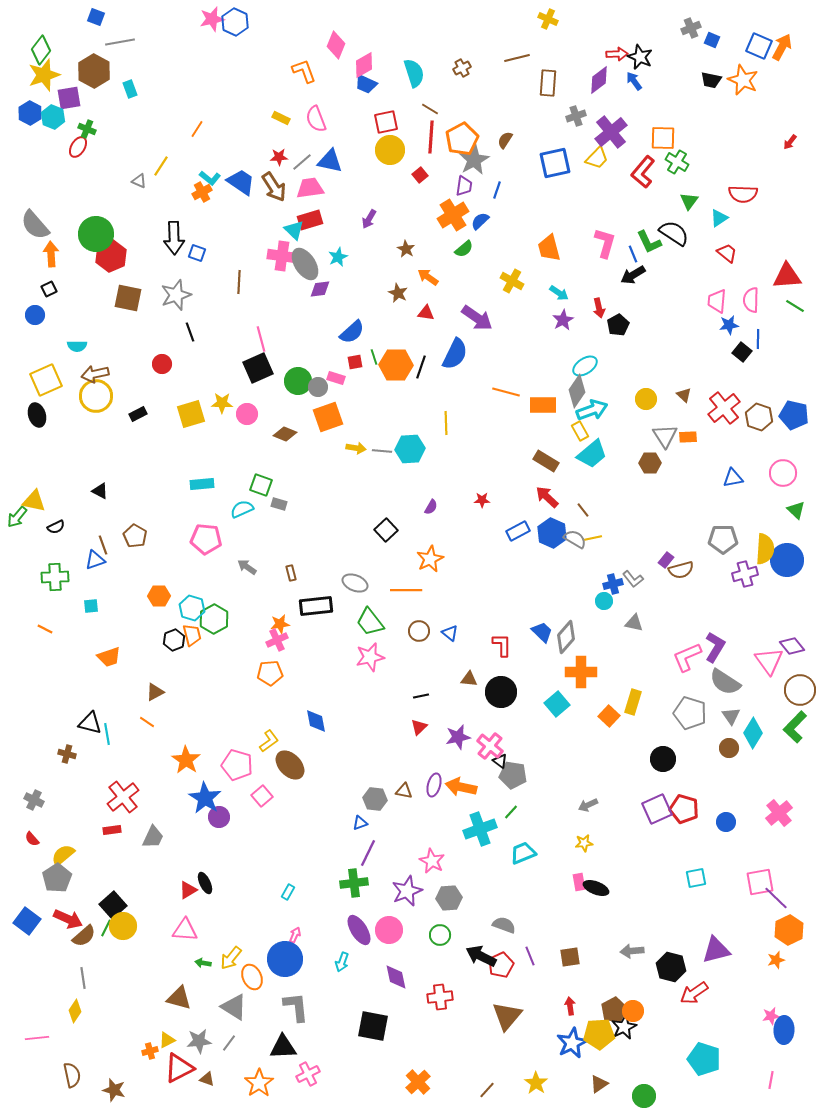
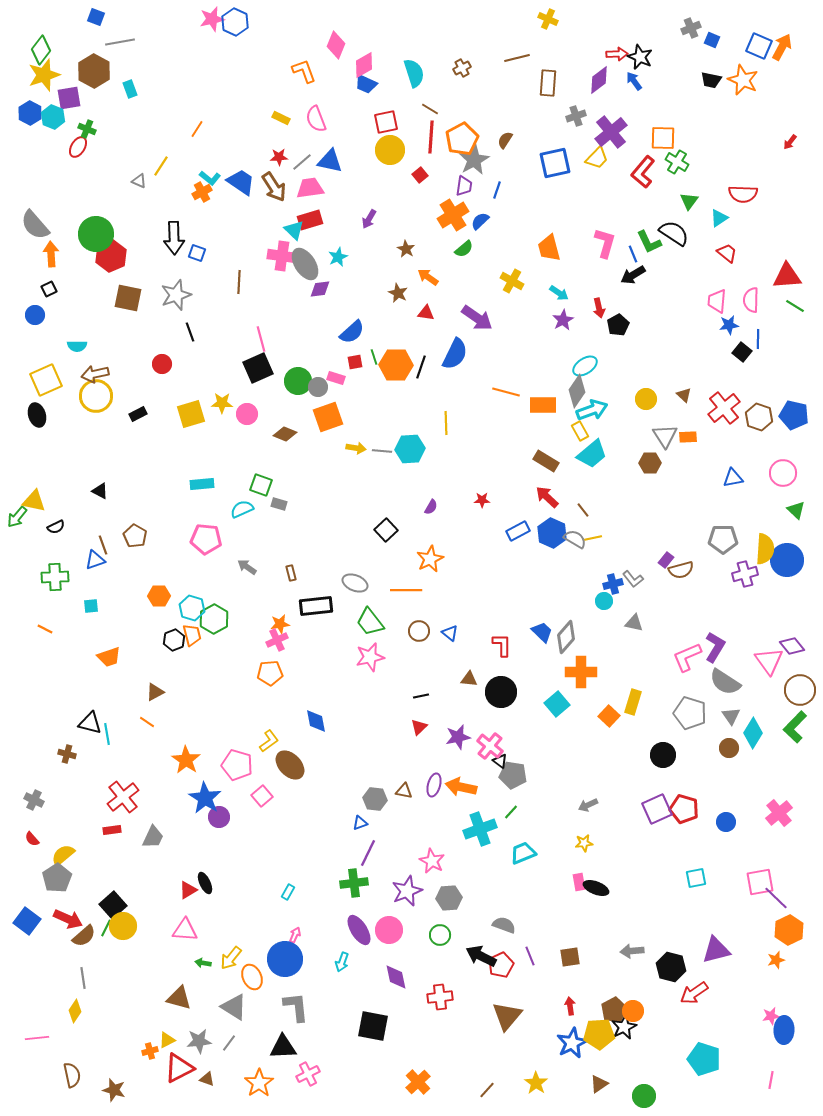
black circle at (663, 759): moved 4 px up
